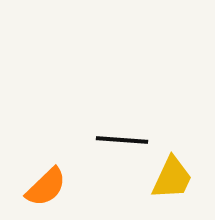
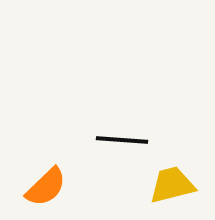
yellow trapezoid: moved 7 px down; rotated 129 degrees counterclockwise
